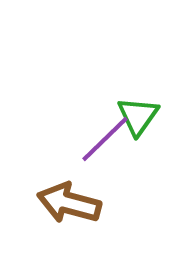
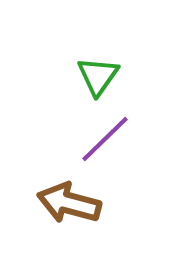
green triangle: moved 40 px left, 40 px up
